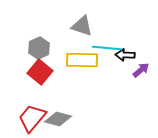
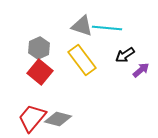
cyan line: moved 20 px up
black arrow: rotated 36 degrees counterclockwise
yellow rectangle: rotated 52 degrees clockwise
